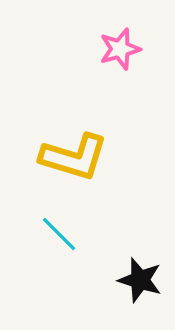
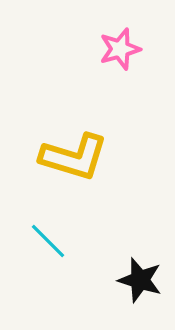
cyan line: moved 11 px left, 7 px down
